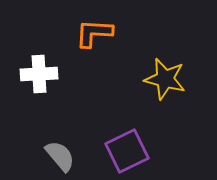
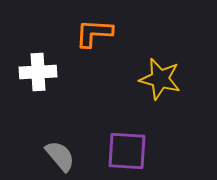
white cross: moved 1 px left, 2 px up
yellow star: moved 5 px left
purple square: rotated 30 degrees clockwise
